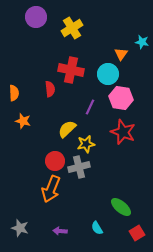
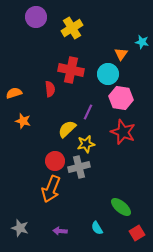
orange semicircle: rotated 105 degrees counterclockwise
purple line: moved 2 px left, 5 px down
